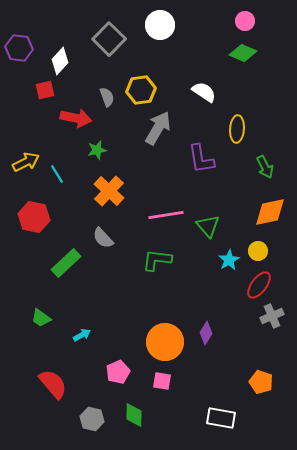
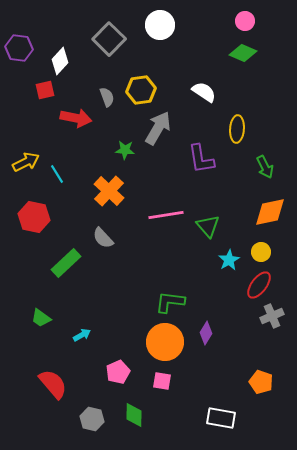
green star at (97, 150): moved 28 px right; rotated 18 degrees clockwise
yellow circle at (258, 251): moved 3 px right, 1 px down
green L-shape at (157, 260): moved 13 px right, 42 px down
